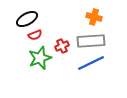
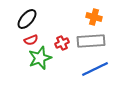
black ellipse: rotated 20 degrees counterclockwise
red semicircle: moved 4 px left, 5 px down
red cross: moved 3 px up
blue line: moved 4 px right, 6 px down
